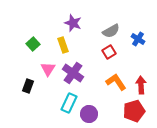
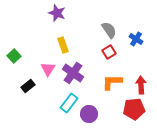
purple star: moved 16 px left, 10 px up
gray semicircle: moved 2 px left, 1 px up; rotated 96 degrees counterclockwise
blue cross: moved 2 px left
green square: moved 19 px left, 12 px down
orange L-shape: moved 4 px left; rotated 55 degrees counterclockwise
black rectangle: rotated 32 degrees clockwise
cyan rectangle: rotated 12 degrees clockwise
red pentagon: moved 2 px up; rotated 10 degrees clockwise
